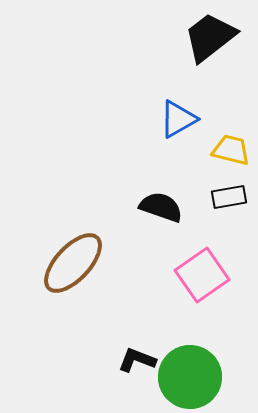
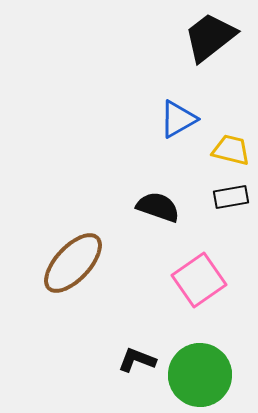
black rectangle: moved 2 px right
black semicircle: moved 3 px left
pink square: moved 3 px left, 5 px down
green circle: moved 10 px right, 2 px up
